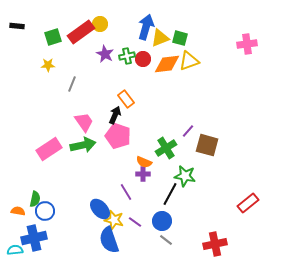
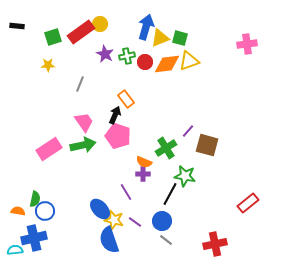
red circle at (143, 59): moved 2 px right, 3 px down
gray line at (72, 84): moved 8 px right
